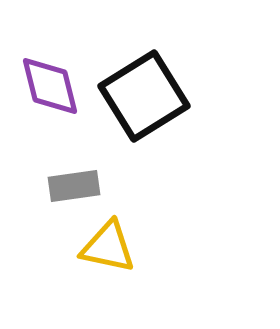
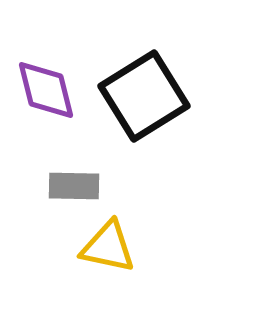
purple diamond: moved 4 px left, 4 px down
gray rectangle: rotated 9 degrees clockwise
